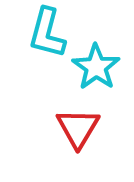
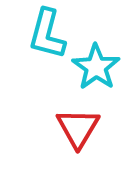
cyan L-shape: moved 1 px down
